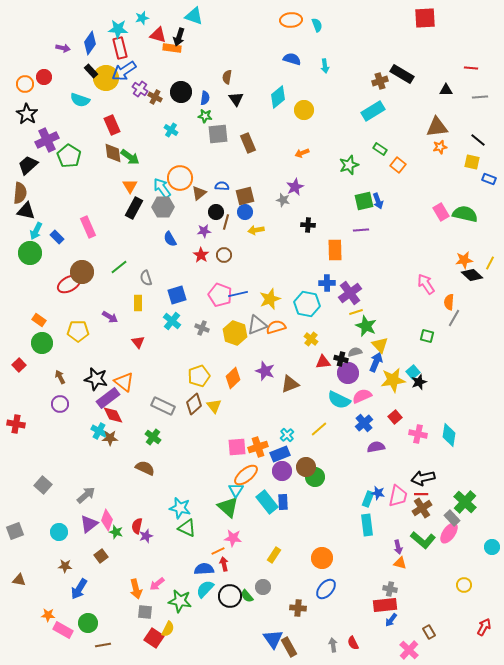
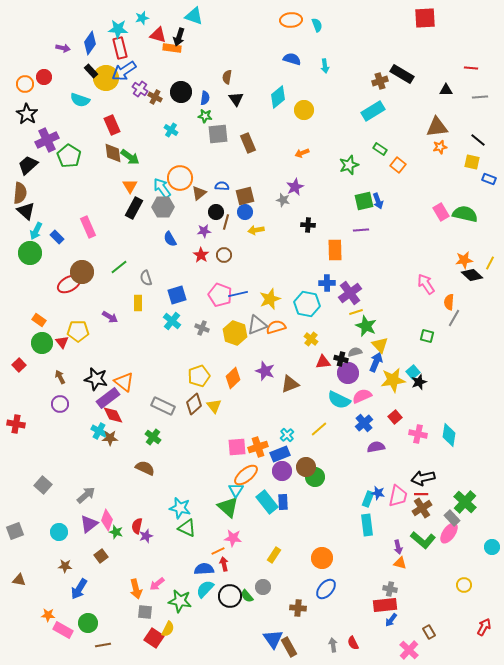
black triangle at (26, 211): rotated 30 degrees clockwise
red triangle at (138, 342): moved 76 px left
